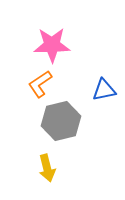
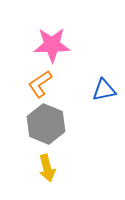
gray hexagon: moved 15 px left, 3 px down; rotated 24 degrees counterclockwise
